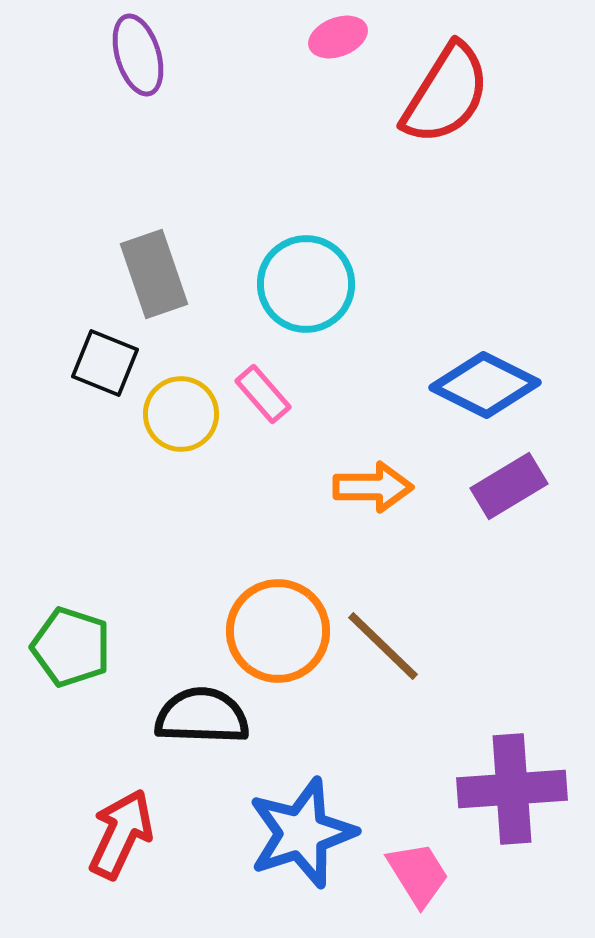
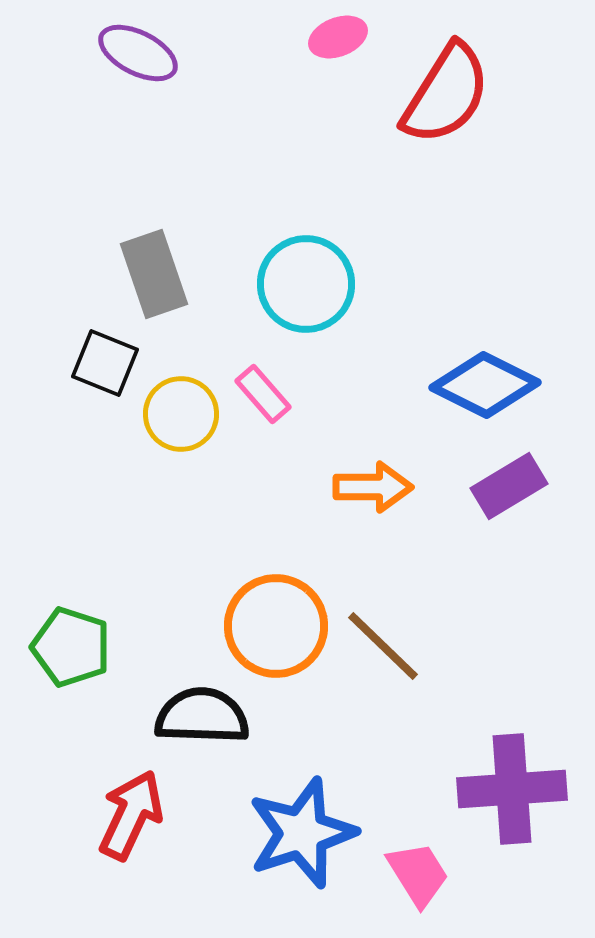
purple ellipse: moved 2 px up; rotated 46 degrees counterclockwise
orange circle: moved 2 px left, 5 px up
red arrow: moved 10 px right, 19 px up
